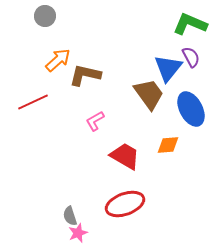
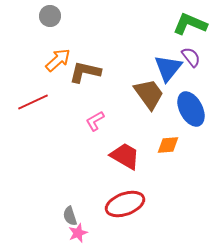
gray circle: moved 5 px right
purple semicircle: rotated 10 degrees counterclockwise
brown L-shape: moved 3 px up
